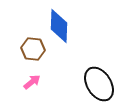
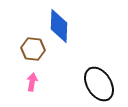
pink arrow: rotated 42 degrees counterclockwise
